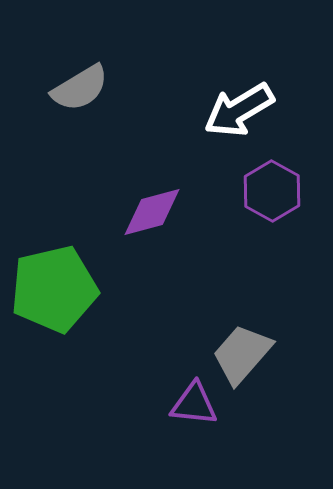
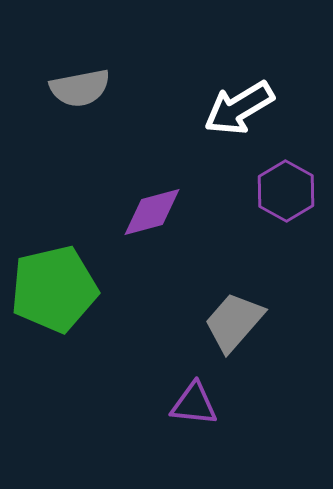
gray semicircle: rotated 20 degrees clockwise
white arrow: moved 2 px up
purple hexagon: moved 14 px right
gray trapezoid: moved 8 px left, 32 px up
